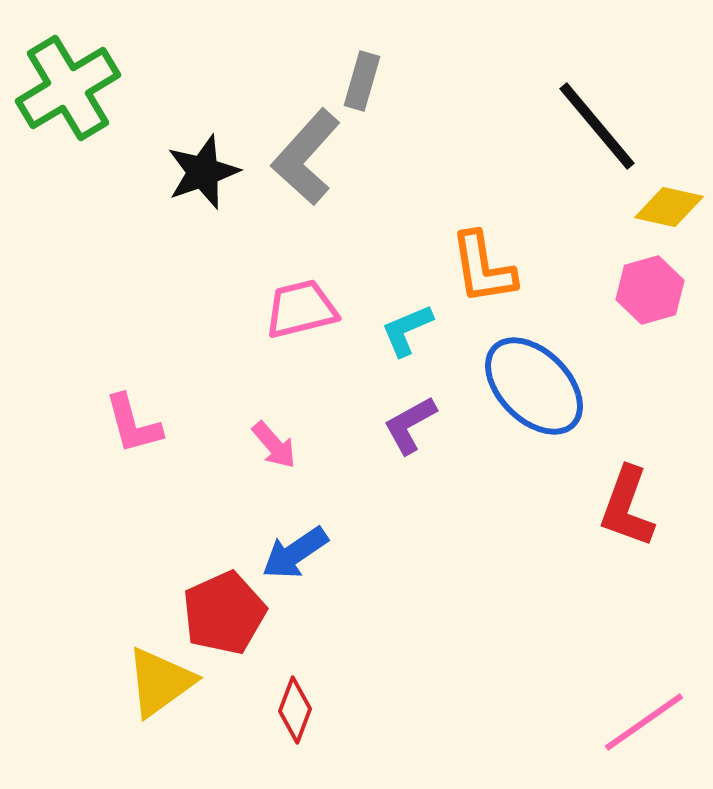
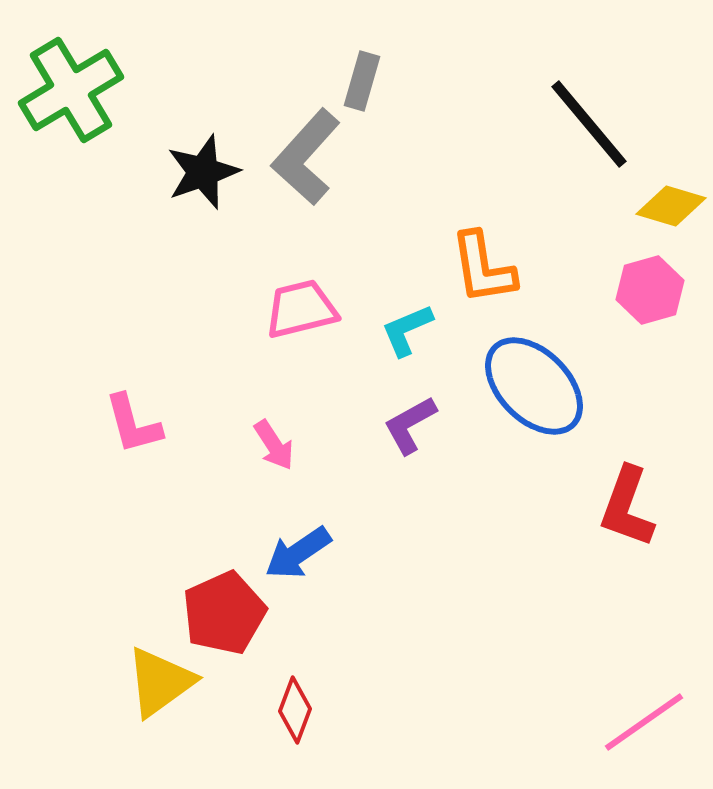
green cross: moved 3 px right, 2 px down
black line: moved 8 px left, 2 px up
yellow diamond: moved 2 px right, 1 px up; rotated 4 degrees clockwise
pink arrow: rotated 8 degrees clockwise
blue arrow: moved 3 px right
